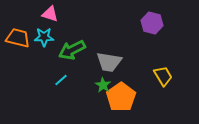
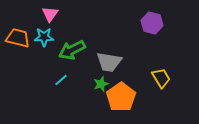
pink triangle: rotated 48 degrees clockwise
yellow trapezoid: moved 2 px left, 2 px down
green star: moved 2 px left, 1 px up; rotated 21 degrees clockwise
